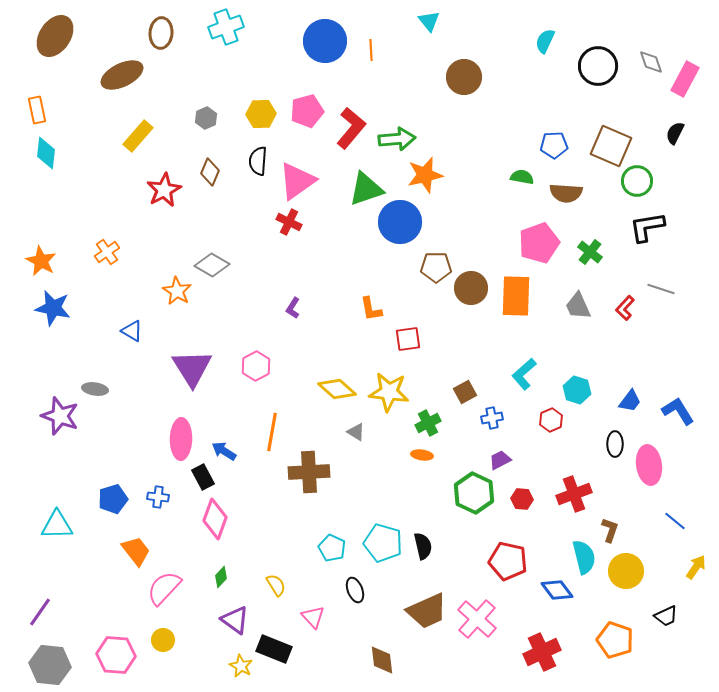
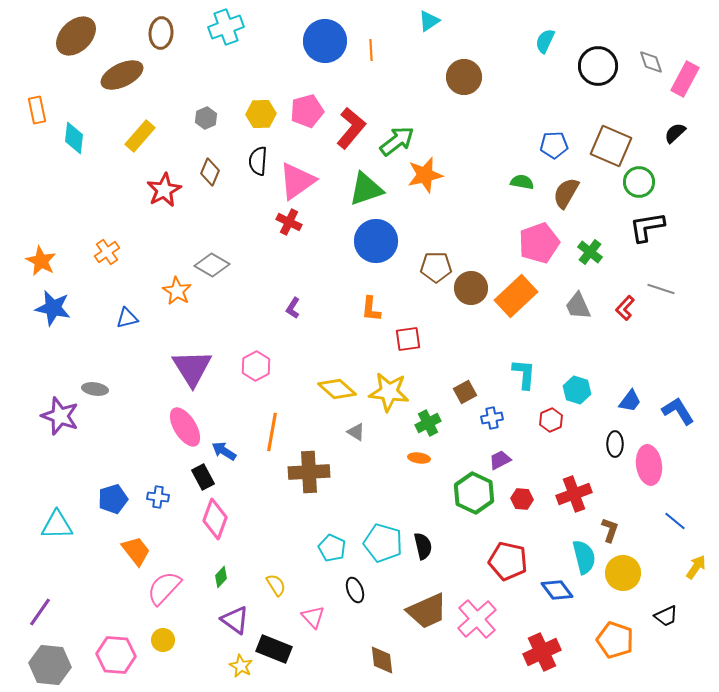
cyan triangle at (429, 21): rotated 35 degrees clockwise
brown ellipse at (55, 36): moved 21 px right; rotated 12 degrees clockwise
black semicircle at (675, 133): rotated 20 degrees clockwise
yellow rectangle at (138, 136): moved 2 px right
green arrow at (397, 139): moved 2 px down; rotated 33 degrees counterclockwise
cyan diamond at (46, 153): moved 28 px right, 15 px up
green semicircle at (522, 177): moved 5 px down
green circle at (637, 181): moved 2 px right, 1 px down
brown semicircle at (566, 193): rotated 116 degrees clockwise
blue circle at (400, 222): moved 24 px left, 19 px down
orange rectangle at (516, 296): rotated 45 degrees clockwise
orange L-shape at (371, 309): rotated 16 degrees clockwise
blue triangle at (132, 331): moved 5 px left, 13 px up; rotated 45 degrees counterclockwise
cyan L-shape at (524, 374): rotated 136 degrees clockwise
pink ellipse at (181, 439): moved 4 px right, 12 px up; rotated 33 degrees counterclockwise
orange ellipse at (422, 455): moved 3 px left, 3 px down
yellow circle at (626, 571): moved 3 px left, 2 px down
pink cross at (477, 619): rotated 6 degrees clockwise
